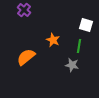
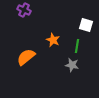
purple cross: rotated 16 degrees counterclockwise
green line: moved 2 px left
